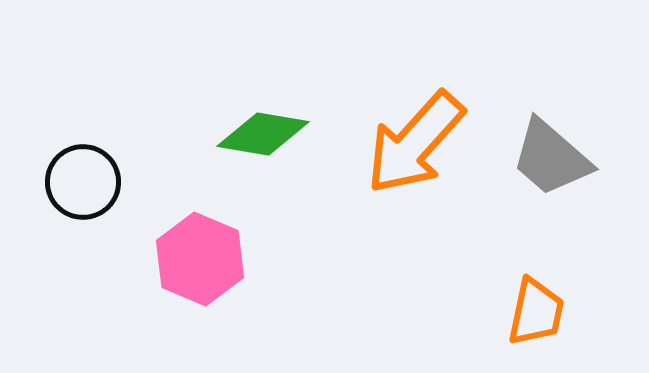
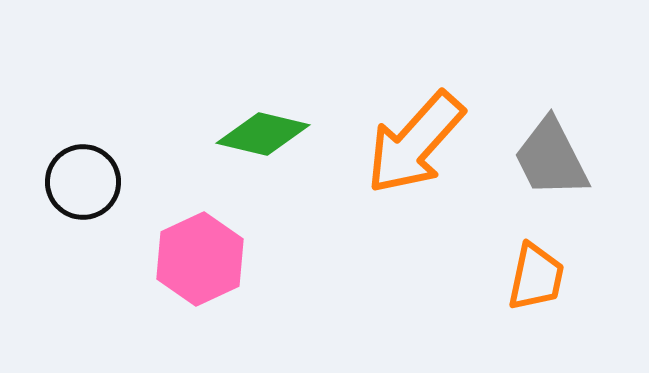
green diamond: rotated 4 degrees clockwise
gray trapezoid: rotated 22 degrees clockwise
pink hexagon: rotated 12 degrees clockwise
orange trapezoid: moved 35 px up
